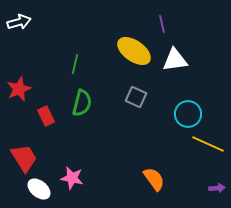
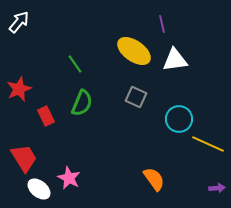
white arrow: rotated 35 degrees counterclockwise
green line: rotated 48 degrees counterclockwise
green semicircle: rotated 8 degrees clockwise
cyan circle: moved 9 px left, 5 px down
pink star: moved 3 px left; rotated 15 degrees clockwise
